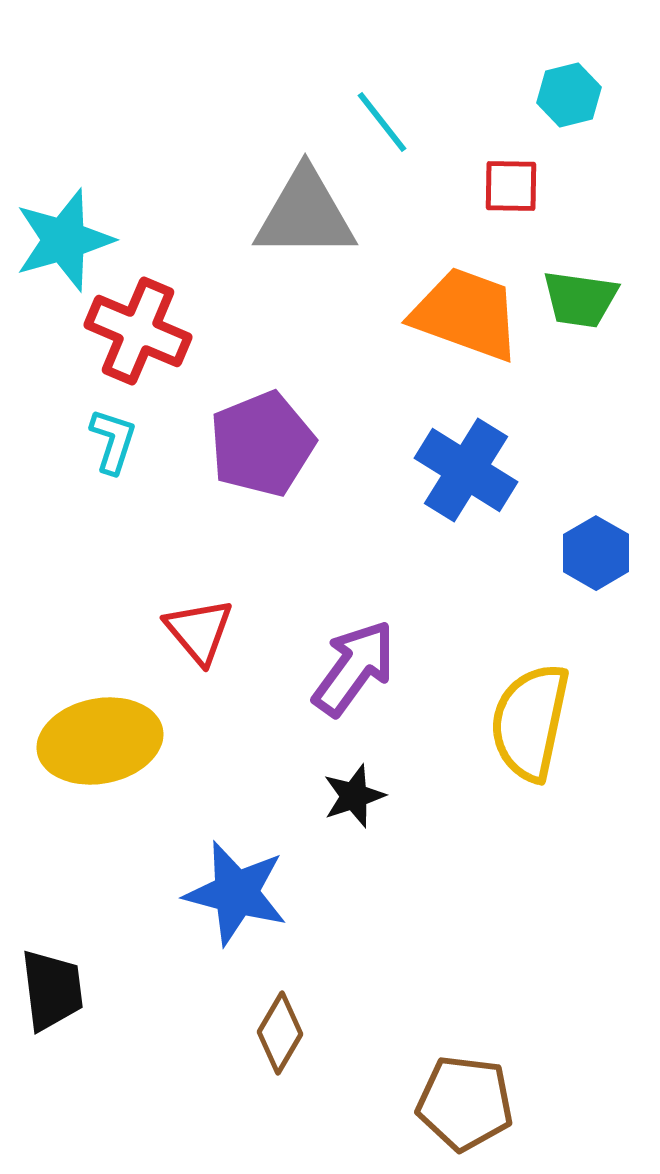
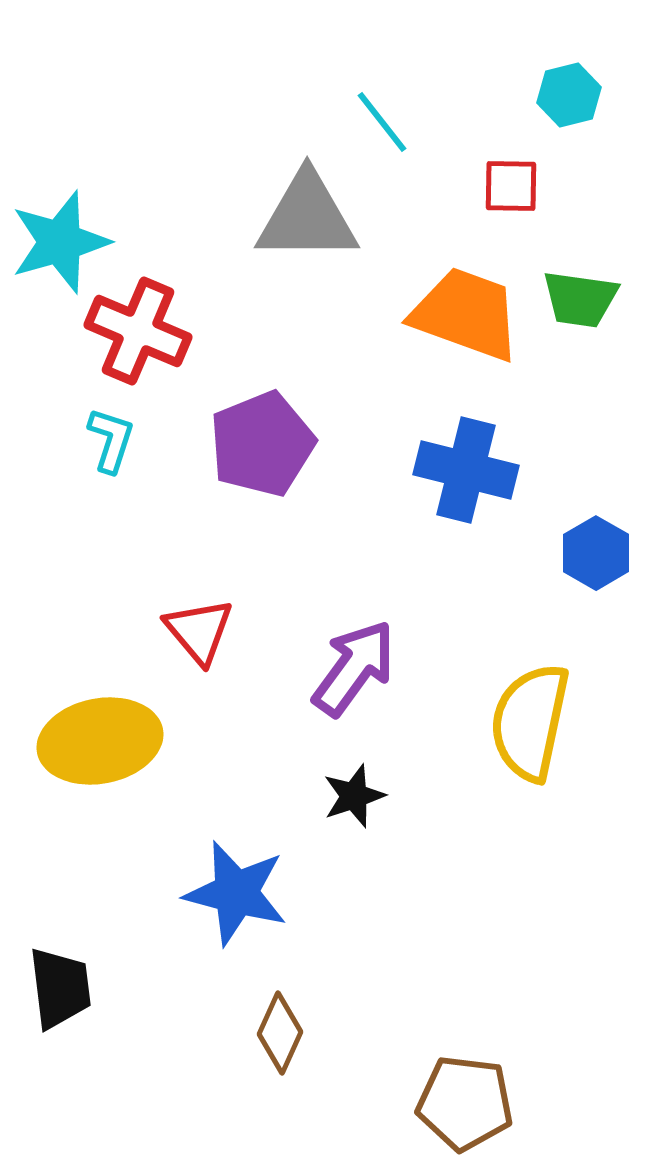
gray triangle: moved 2 px right, 3 px down
cyan star: moved 4 px left, 2 px down
cyan L-shape: moved 2 px left, 1 px up
blue cross: rotated 18 degrees counterclockwise
black trapezoid: moved 8 px right, 2 px up
brown diamond: rotated 6 degrees counterclockwise
